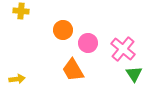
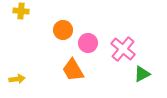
green triangle: moved 8 px right; rotated 36 degrees clockwise
